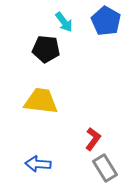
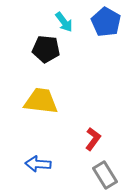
blue pentagon: moved 1 px down
gray rectangle: moved 7 px down
